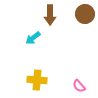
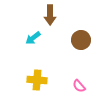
brown circle: moved 4 px left, 26 px down
